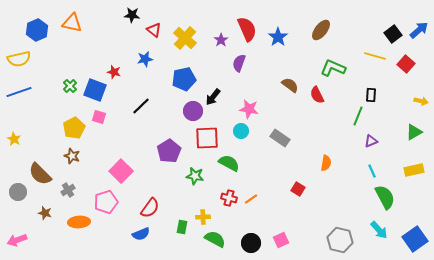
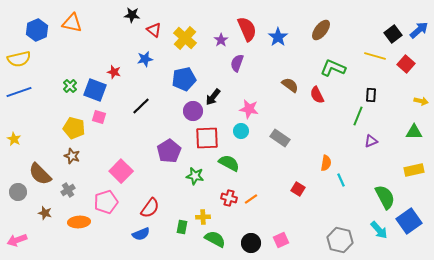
purple semicircle at (239, 63): moved 2 px left
yellow pentagon at (74, 128): rotated 30 degrees counterclockwise
green triangle at (414, 132): rotated 30 degrees clockwise
cyan line at (372, 171): moved 31 px left, 9 px down
blue square at (415, 239): moved 6 px left, 18 px up
